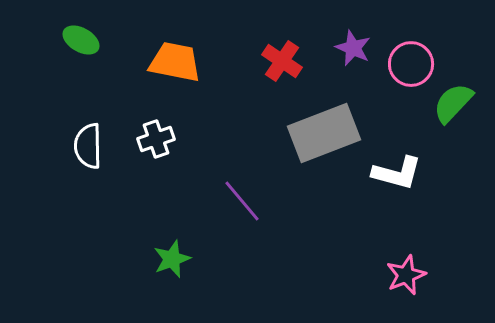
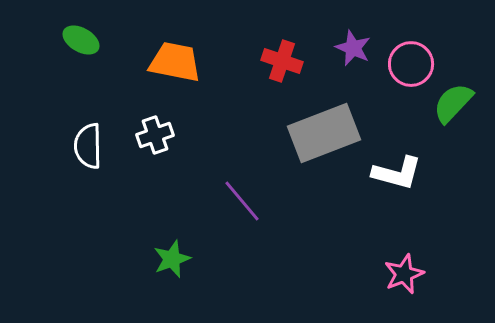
red cross: rotated 15 degrees counterclockwise
white cross: moved 1 px left, 4 px up
pink star: moved 2 px left, 1 px up
